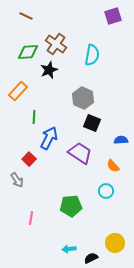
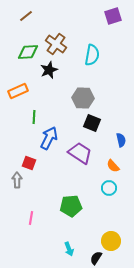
brown line: rotated 64 degrees counterclockwise
orange rectangle: rotated 24 degrees clockwise
gray hexagon: rotated 20 degrees counterclockwise
blue semicircle: rotated 80 degrees clockwise
red square: moved 4 px down; rotated 24 degrees counterclockwise
gray arrow: rotated 147 degrees counterclockwise
cyan circle: moved 3 px right, 3 px up
yellow circle: moved 4 px left, 2 px up
cyan arrow: rotated 104 degrees counterclockwise
black semicircle: moved 5 px right; rotated 32 degrees counterclockwise
